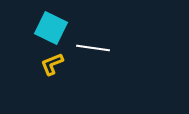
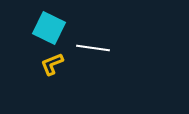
cyan square: moved 2 px left
